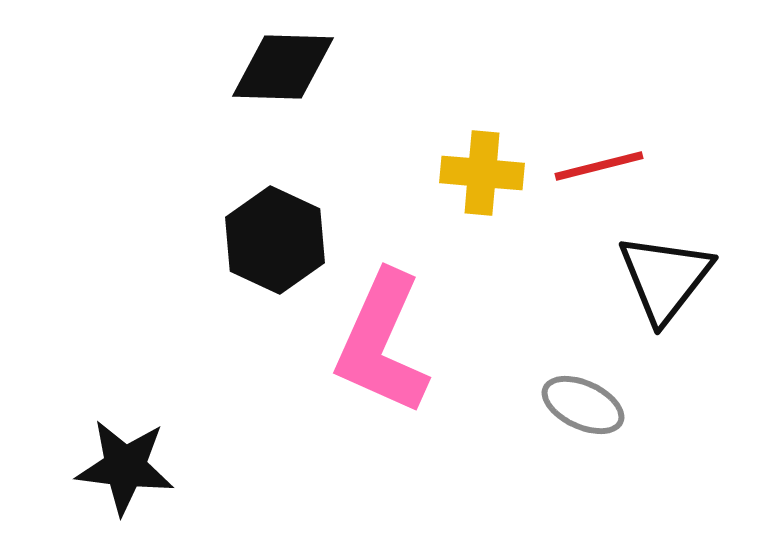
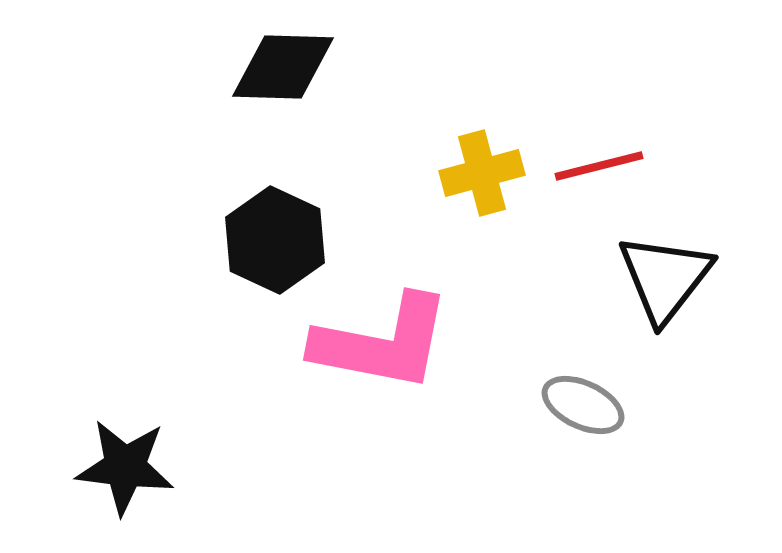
yellow cross: rotated 20 degrees counterclockwise
pink L-shape: rotated 103 degrees counterclockwise
